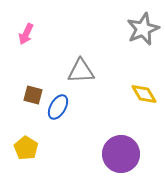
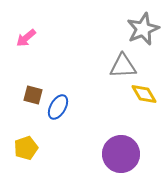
pink arrow: moved 4 px down; rotated 25 degrees clockwise
gray triangle: moved 42 px right, 5 px up
yellow pentagon: rotated 20 degrees clockwise
